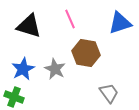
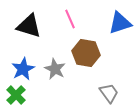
green cross: moved 2 px right, 2 px up; rotated 24 degrees clockwise
